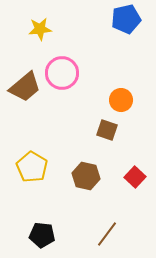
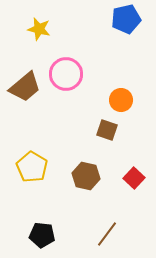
yellow star: moved 1 px left; rotated 20 degrees clockwise
pink circle: moved 4 px right, 1 px down
red square: moved 1 px left, 1 px down
